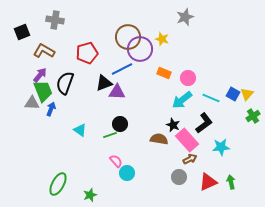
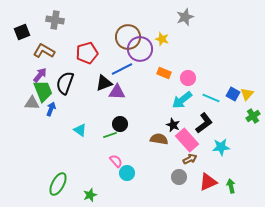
green arrow: moved 4 px down
